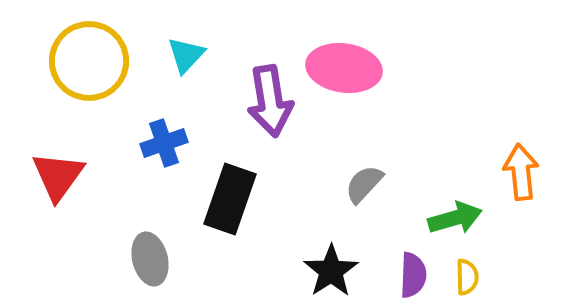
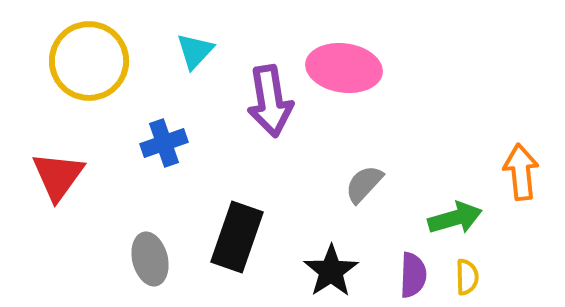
cyan triangle: moved 9 px right, 4 px up
black rectangle: moved 7 px right, 38 px down
